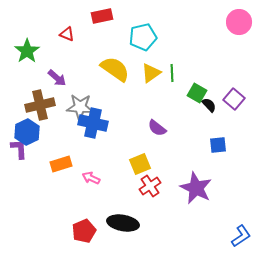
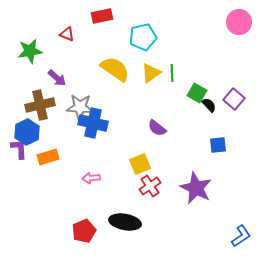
green star: moved 3 px right; rotated 25 degrees clockwise
orange rectangle: moved 13 px left, 7 px up
pink arrow: rotated 30 degrees counterclockwise
black ellipse: moved 2 px right, 1 px up
